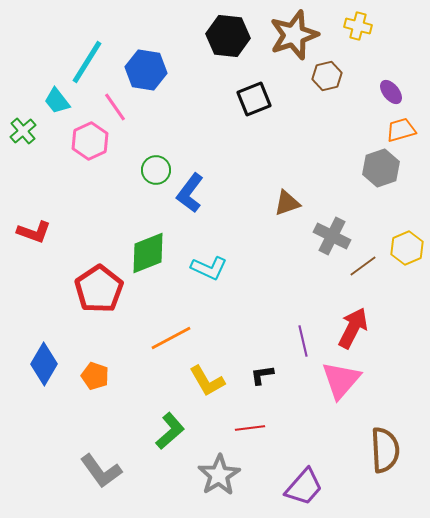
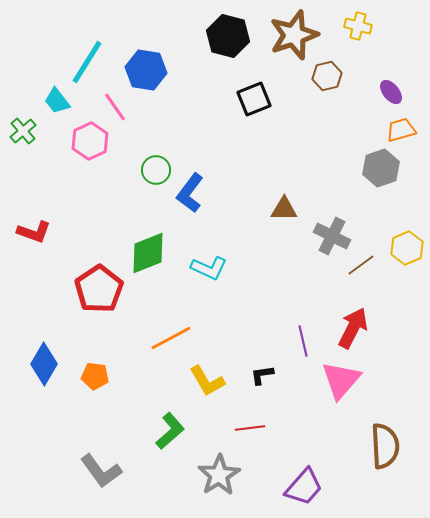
black hexagon: rotated 9 degrees clockwise
brown triangle: moved 3 px left, 6 px down; rotated 20 degrees clockwise
brown line: moved 2 px left, 1 px up
orange pentagon: rotated 12 degrees counterclockwise
brown semicircle: moved 4 px up
